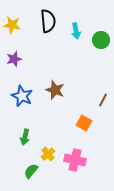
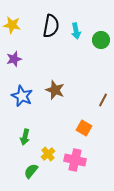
black semicircle: moved 3 px right, 5 px down; rotated 15 degrees clockwise
orange square: moved 5 px down
